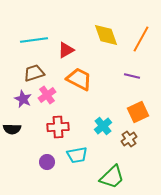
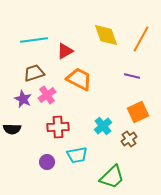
red triangle: moved 1 px left, 1 px down
